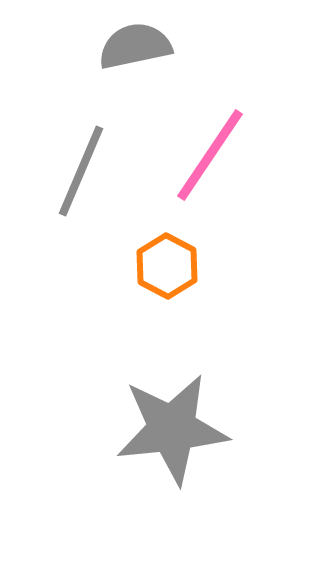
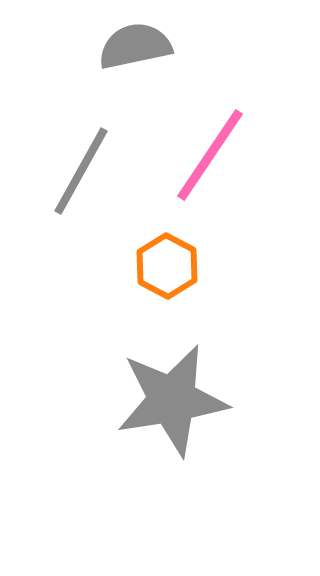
gray line: rotated 6 degrees clockwise
gray star: moved 29 px up; rotated 3 degrees counterclockwise
